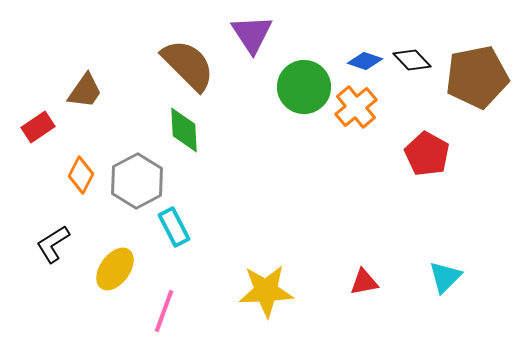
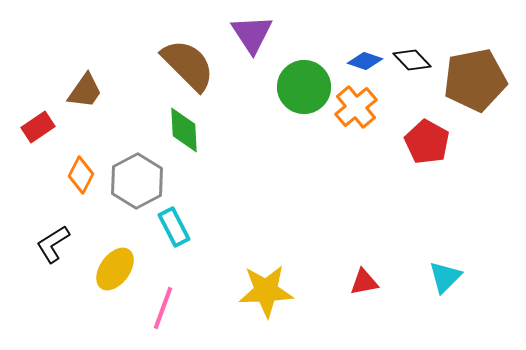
brown pentagon: moved 2 px left, 3 px down
red pentagon: moved 12 px up
pink line: moved 1 px left, 3 px up
